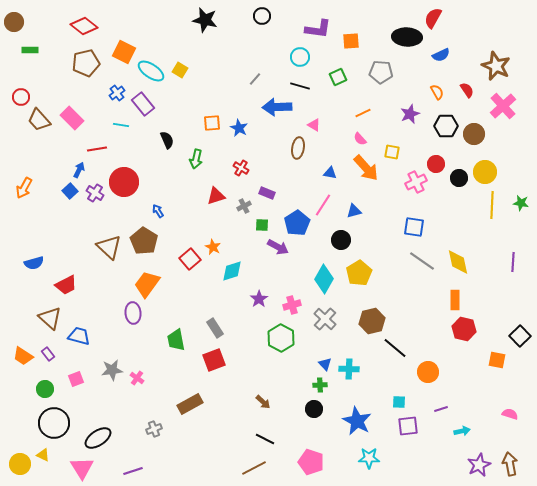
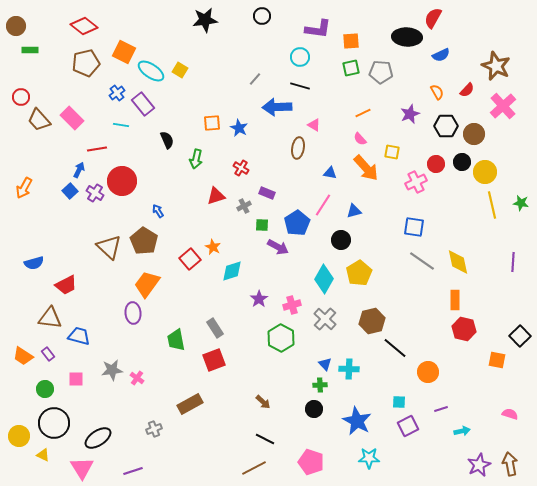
black star at (205, 20): rotated 20 degrees counterclockwise
brown circle at (14, 22): moved 2 px right, 4 px down
green square at (338, 77): moved 13 px right, 9 px up; rotated 12 degrees clockwise
red semicircle at (467, 90): rotated 77 degrees clockwise
black circle at (459, 178): moved 3 px right, 16 px up
red circle at (124, 182): moved 2 px left, 1 px up
yellow line at (492, 205): rotated 16 degrees counterclockwise
brown triangle at (50, 318): rotated 35 degrees counterclockwise
pink square at (76, 379): rotated 21 degrees clockwise
purple square at (408, 426): rotated 20 degrees counterclockwise
yellow circle at (20, 464): moved 1 px left, 28 px up
